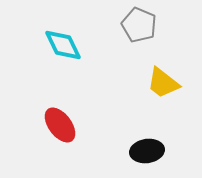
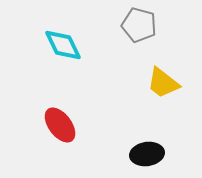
gray pentagon: rotated 8 degrees counterclockwise
black ellipse: moved 3 px down
